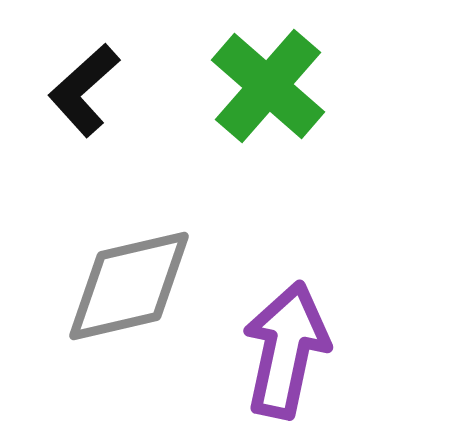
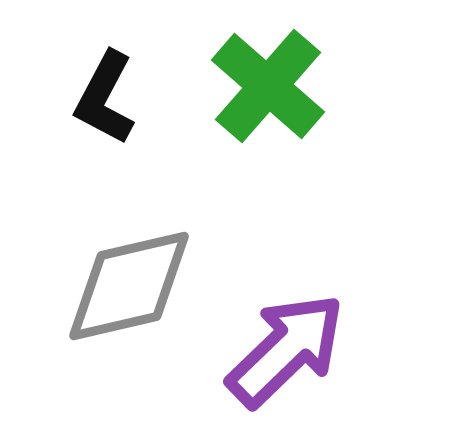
black L-shape: moved 21 px right, 8 px down; rotated 20 degrees counterclockwise
purple arrow: rotated 34 degrees clockwise
